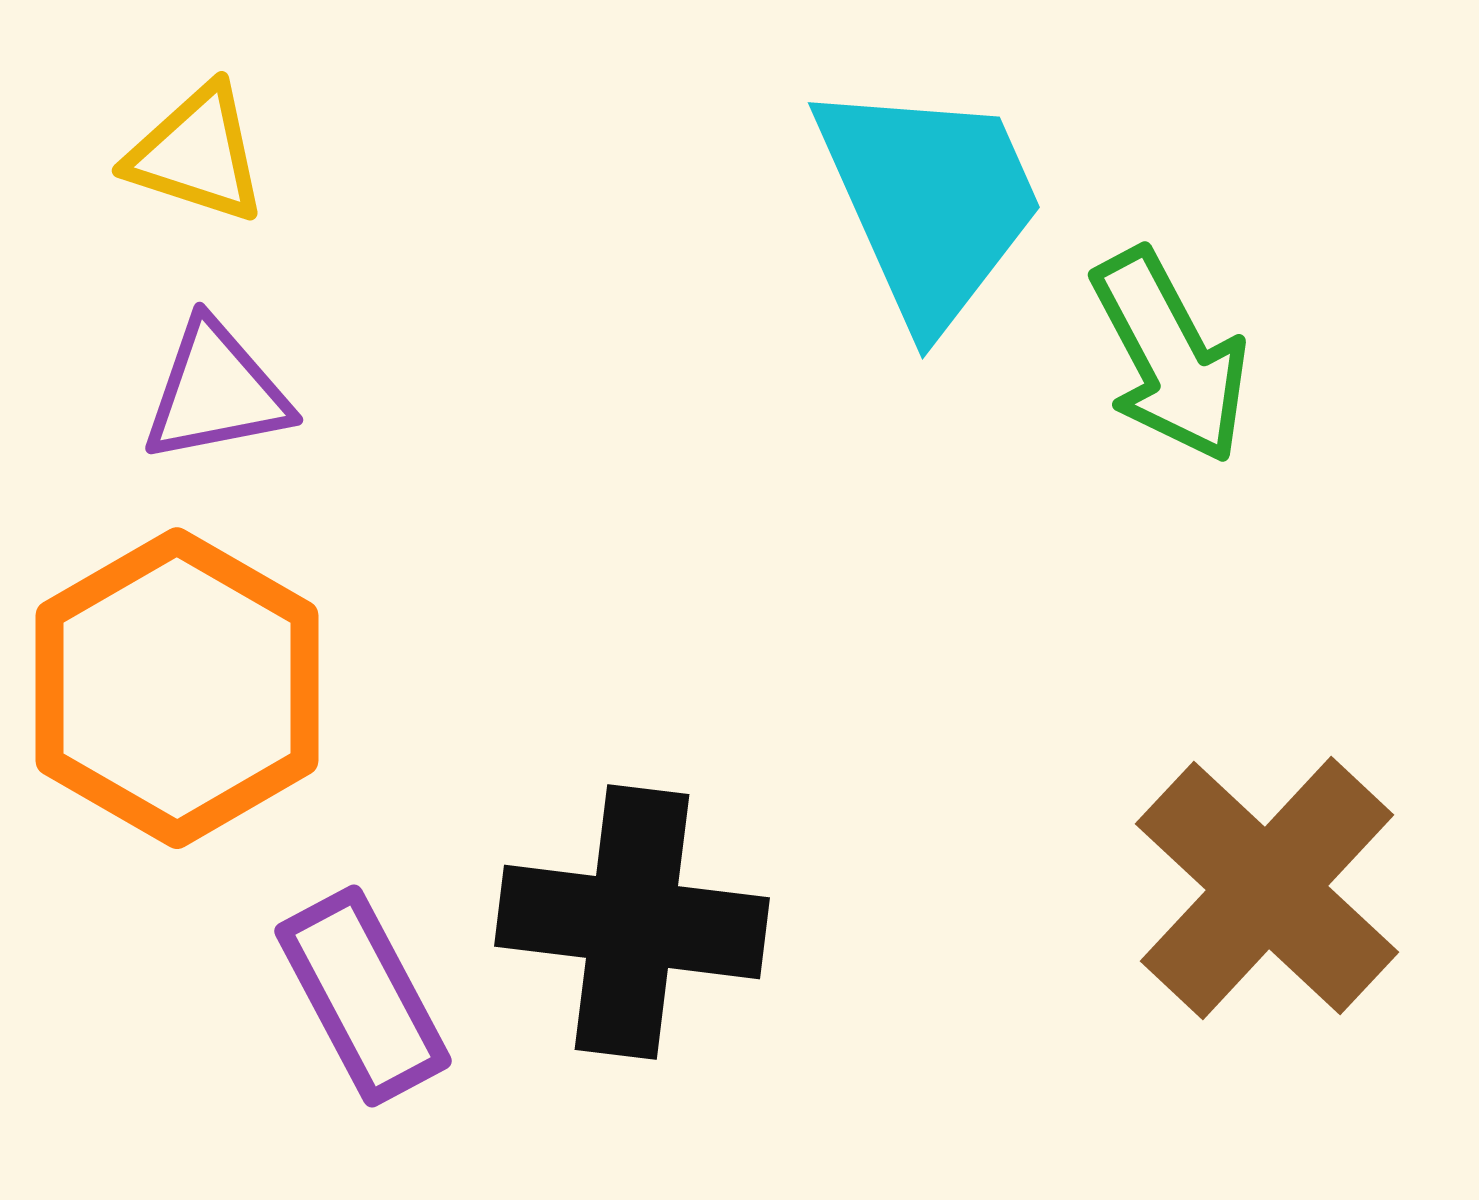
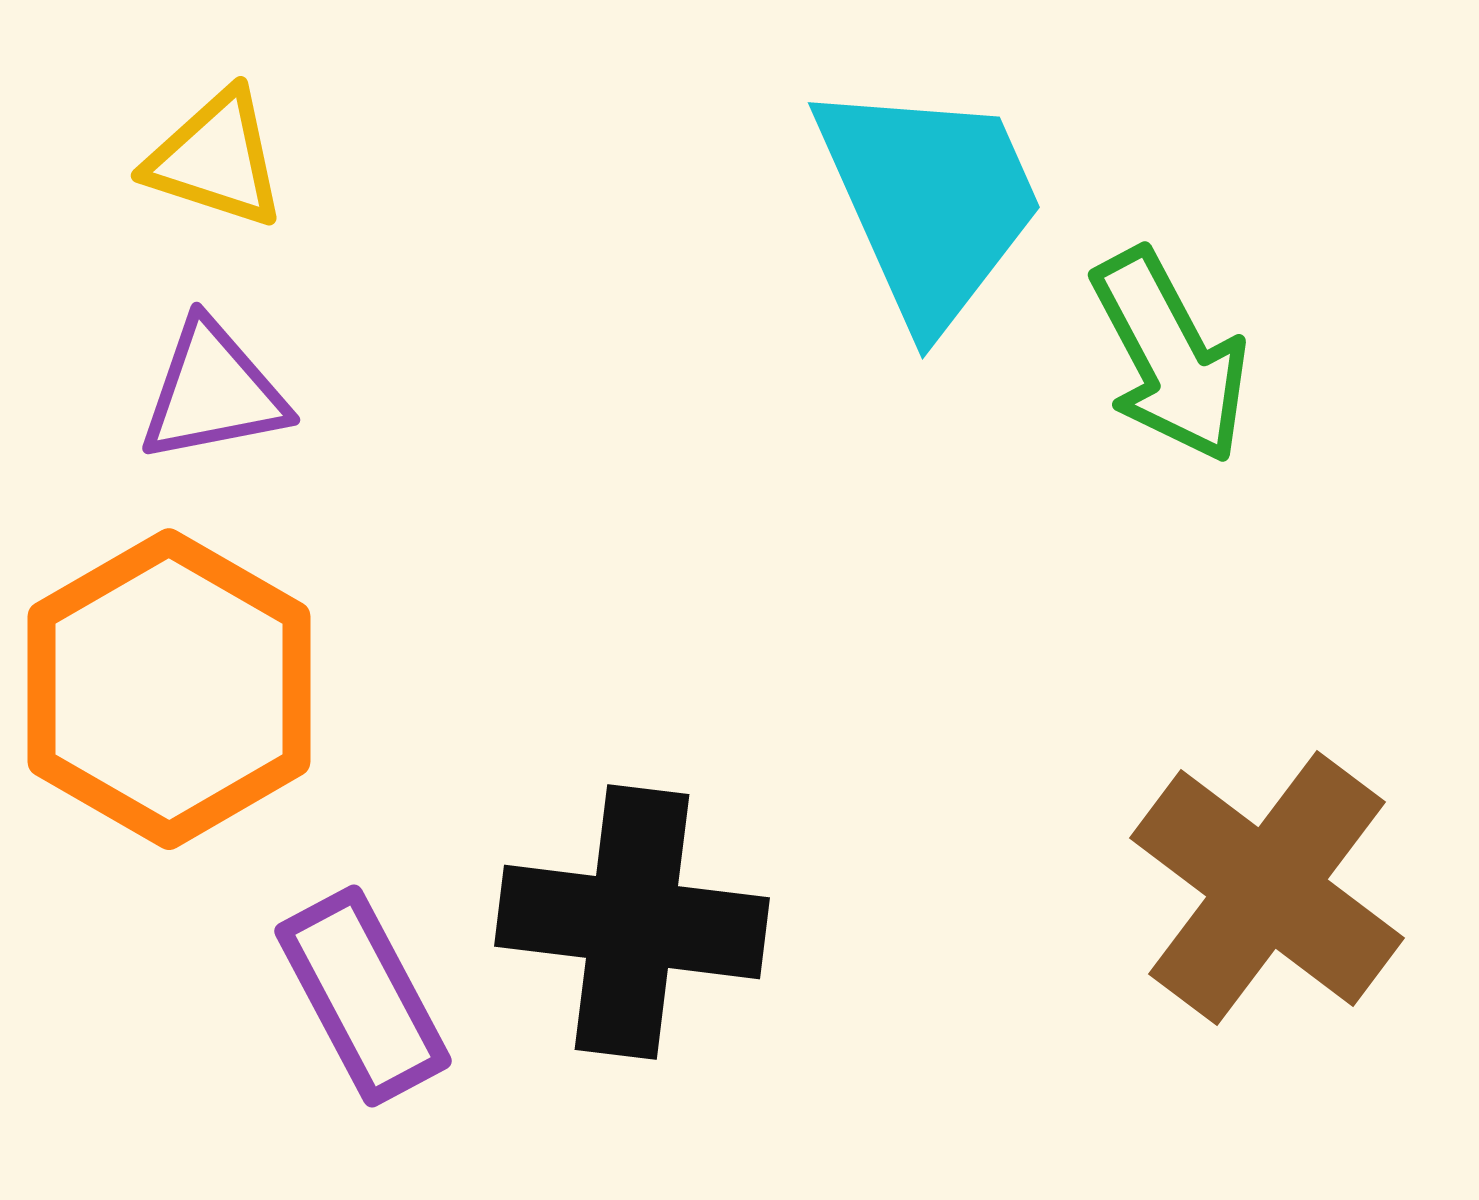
yellow triangle: moved 19 px right, 5 px down
purple triangle: moved 3 px left
orange hexagon: moved 8 px left, 1 px down
brown cross: rotated 6 degrees counterclockwise
